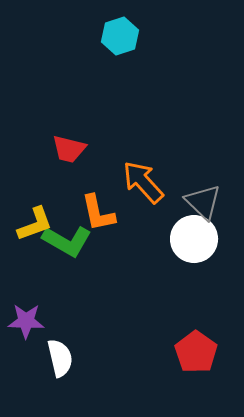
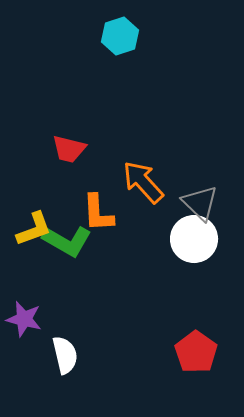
gray triangle: moved 3 px left, 1 px down
orange L-shape: rotated 9 degrees clockwise
yellow L-shape: moved 1 px left, 5 px down
purple star: moved 2 px left, 2 px up; rotated 12 degrees clockwise
white semicircle: moved 5 px right, 3 px up
